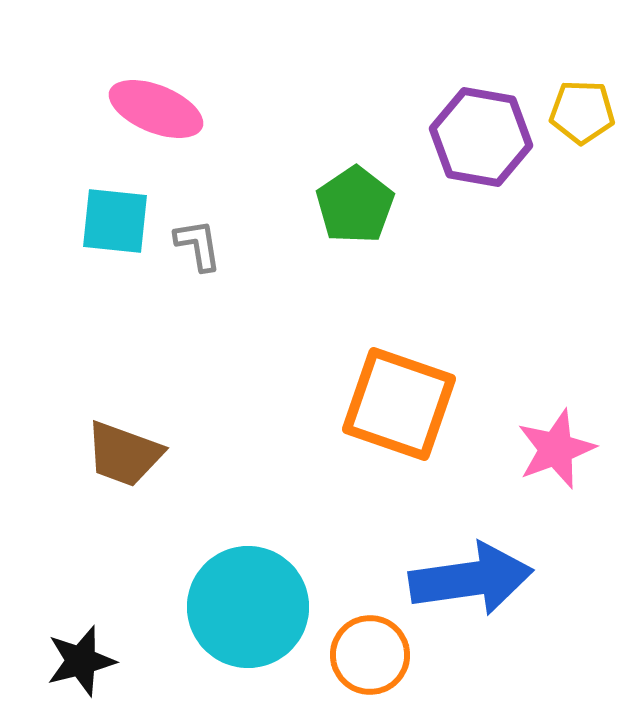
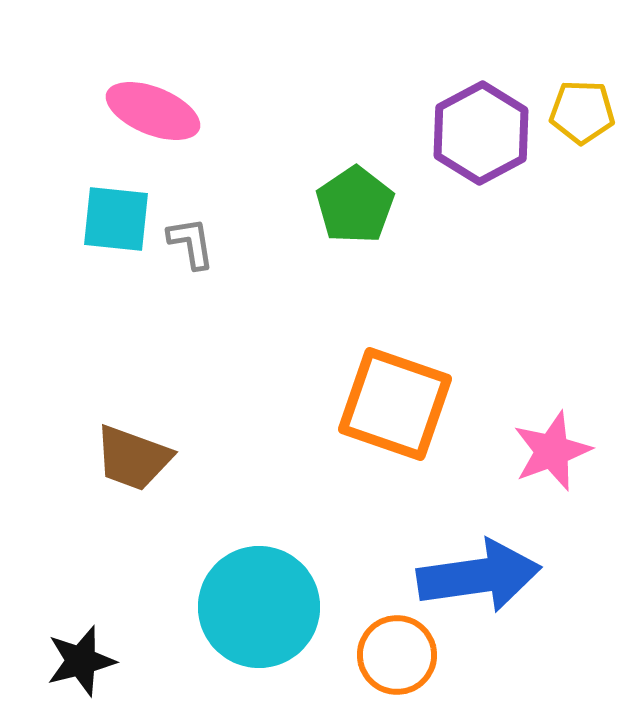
pink ellipse: moved 3 px left, 2 px down
purple hexagon: moved 4 px up; rotated 22 degrees clockwise
cyan square: moved 1 px right, 2 px up
gray L-shape: moved 7 px left, 2 px up
orange square: moved 4 px left
pink star: moved 4 px left, 2 px down
brown trapezoid: moved 9 px right, 4 px down
blue arrow: moved 8 px right, 3 px up
cyan circle: moved 11 px right
orange circle: moved 27 px right
